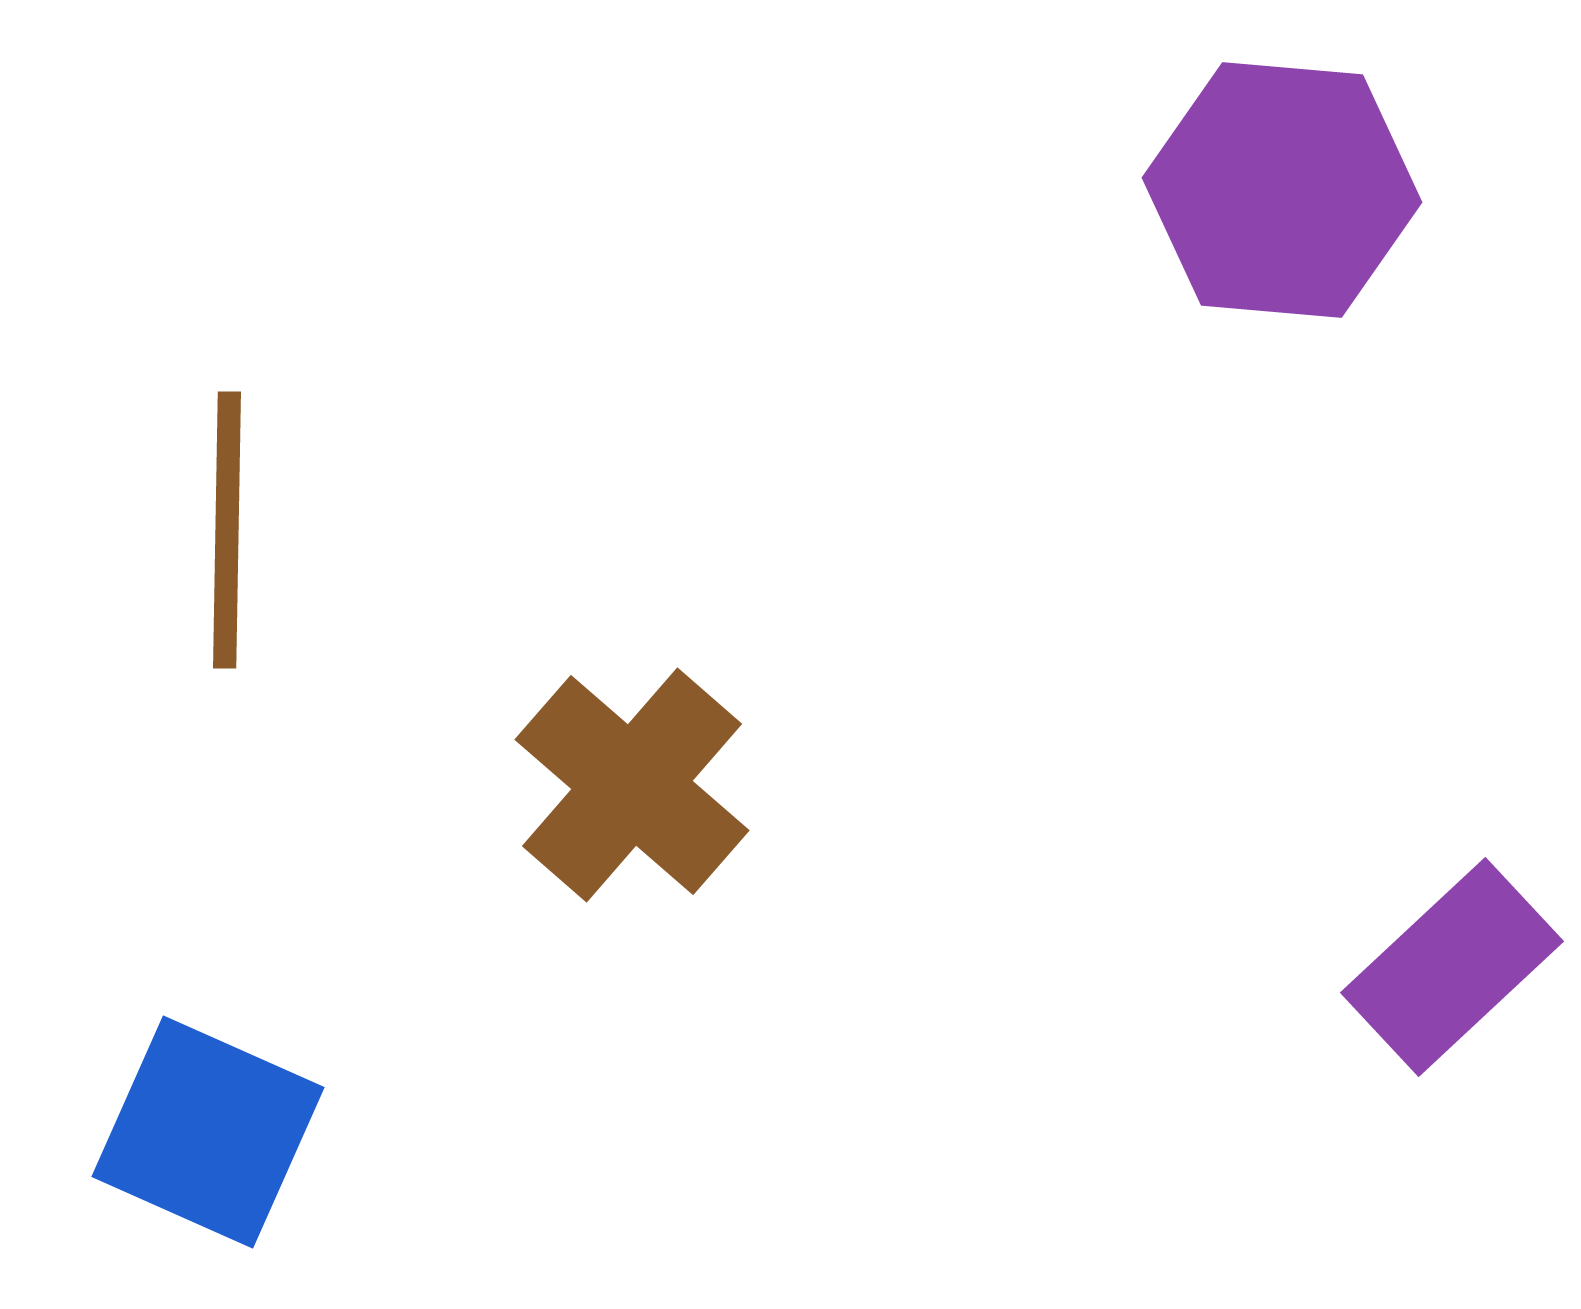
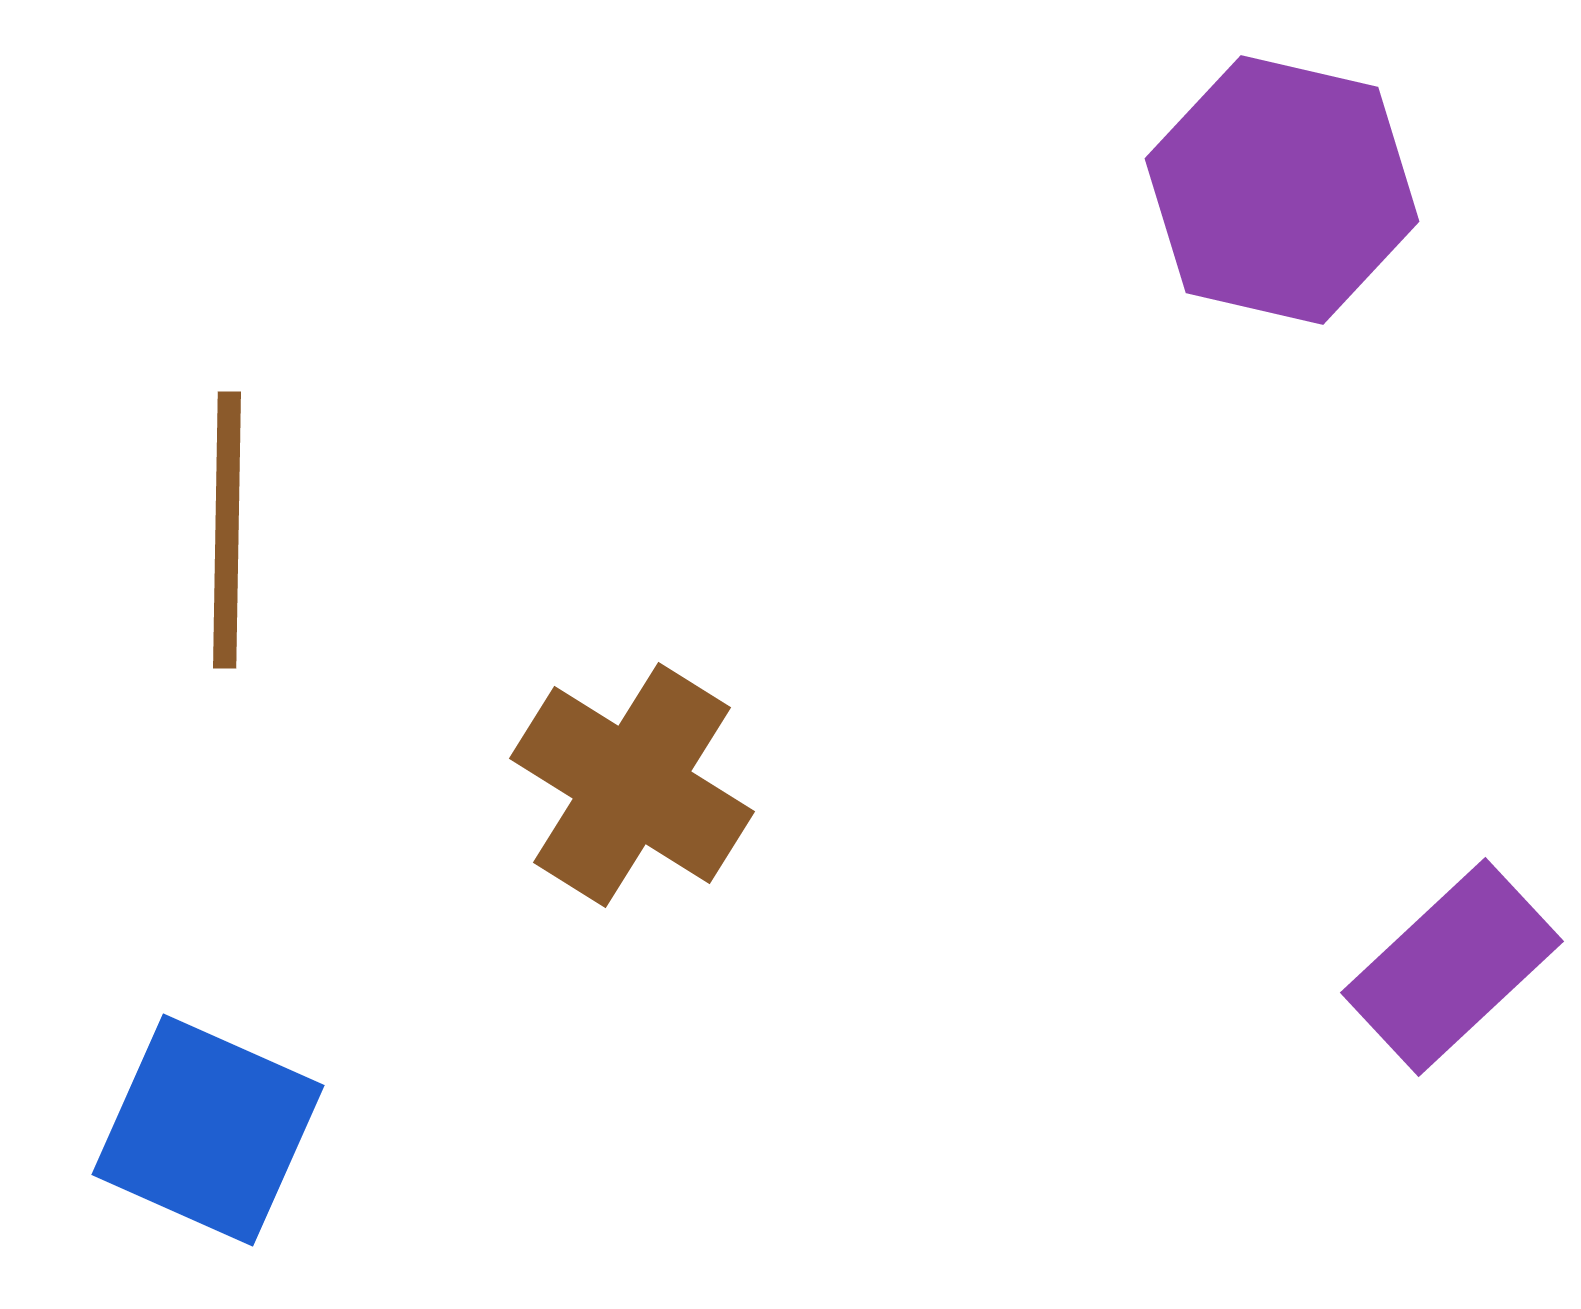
purple hexagon: rotated 8 degrees clockwise
brown cross: rotated 9 degrees counterclockwise
blue square: moved 2 px up
